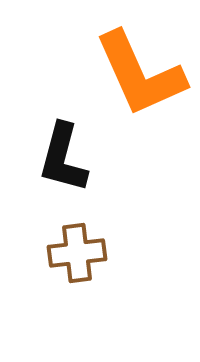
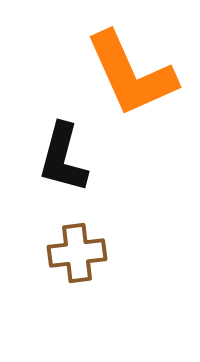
orange L-shape: moved 9 px left
